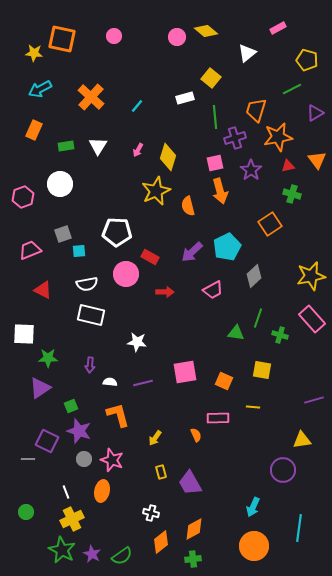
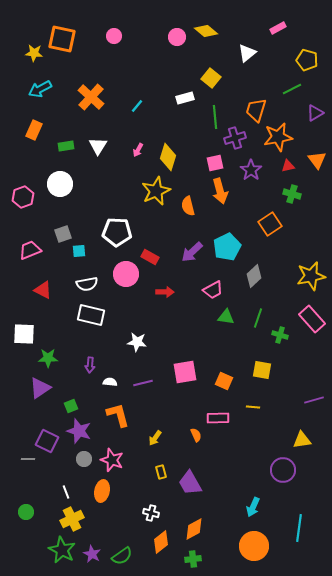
green triangle at (236, 333): moved 10 px left, 16 px up
